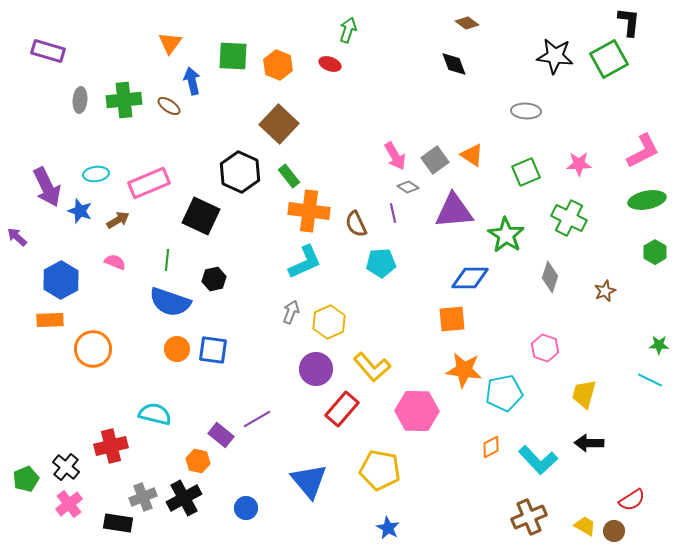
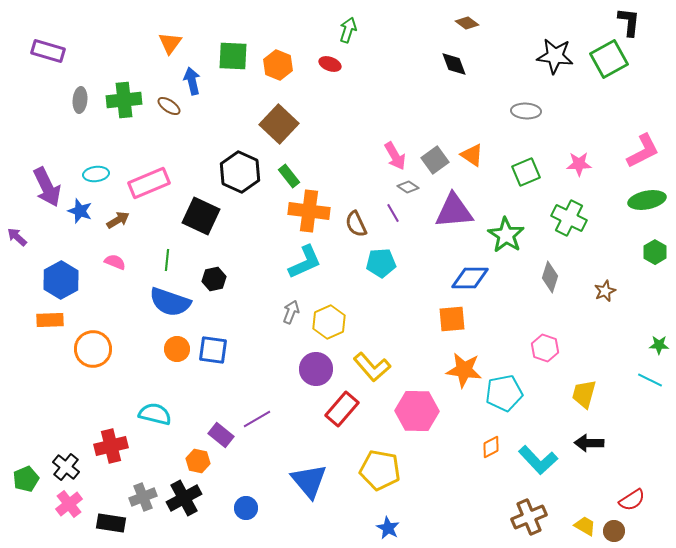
purple line at (393, 213): rotated 18 degrees counterclockwise
black rectangle at (118, 523): moved 7 px left
